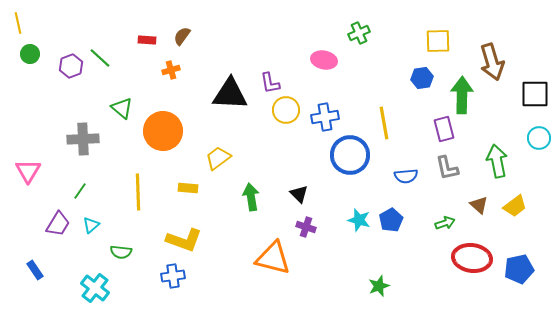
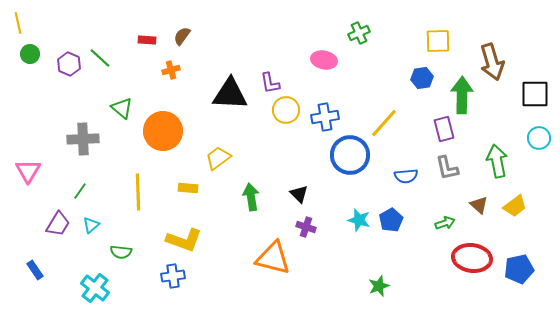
purple hexagon at (71, 66): moved 2 px left, 2 px up; rotated 15 degrees counterclockwise
yellow line at (384, 123): rotated 52 degrees clockwise
